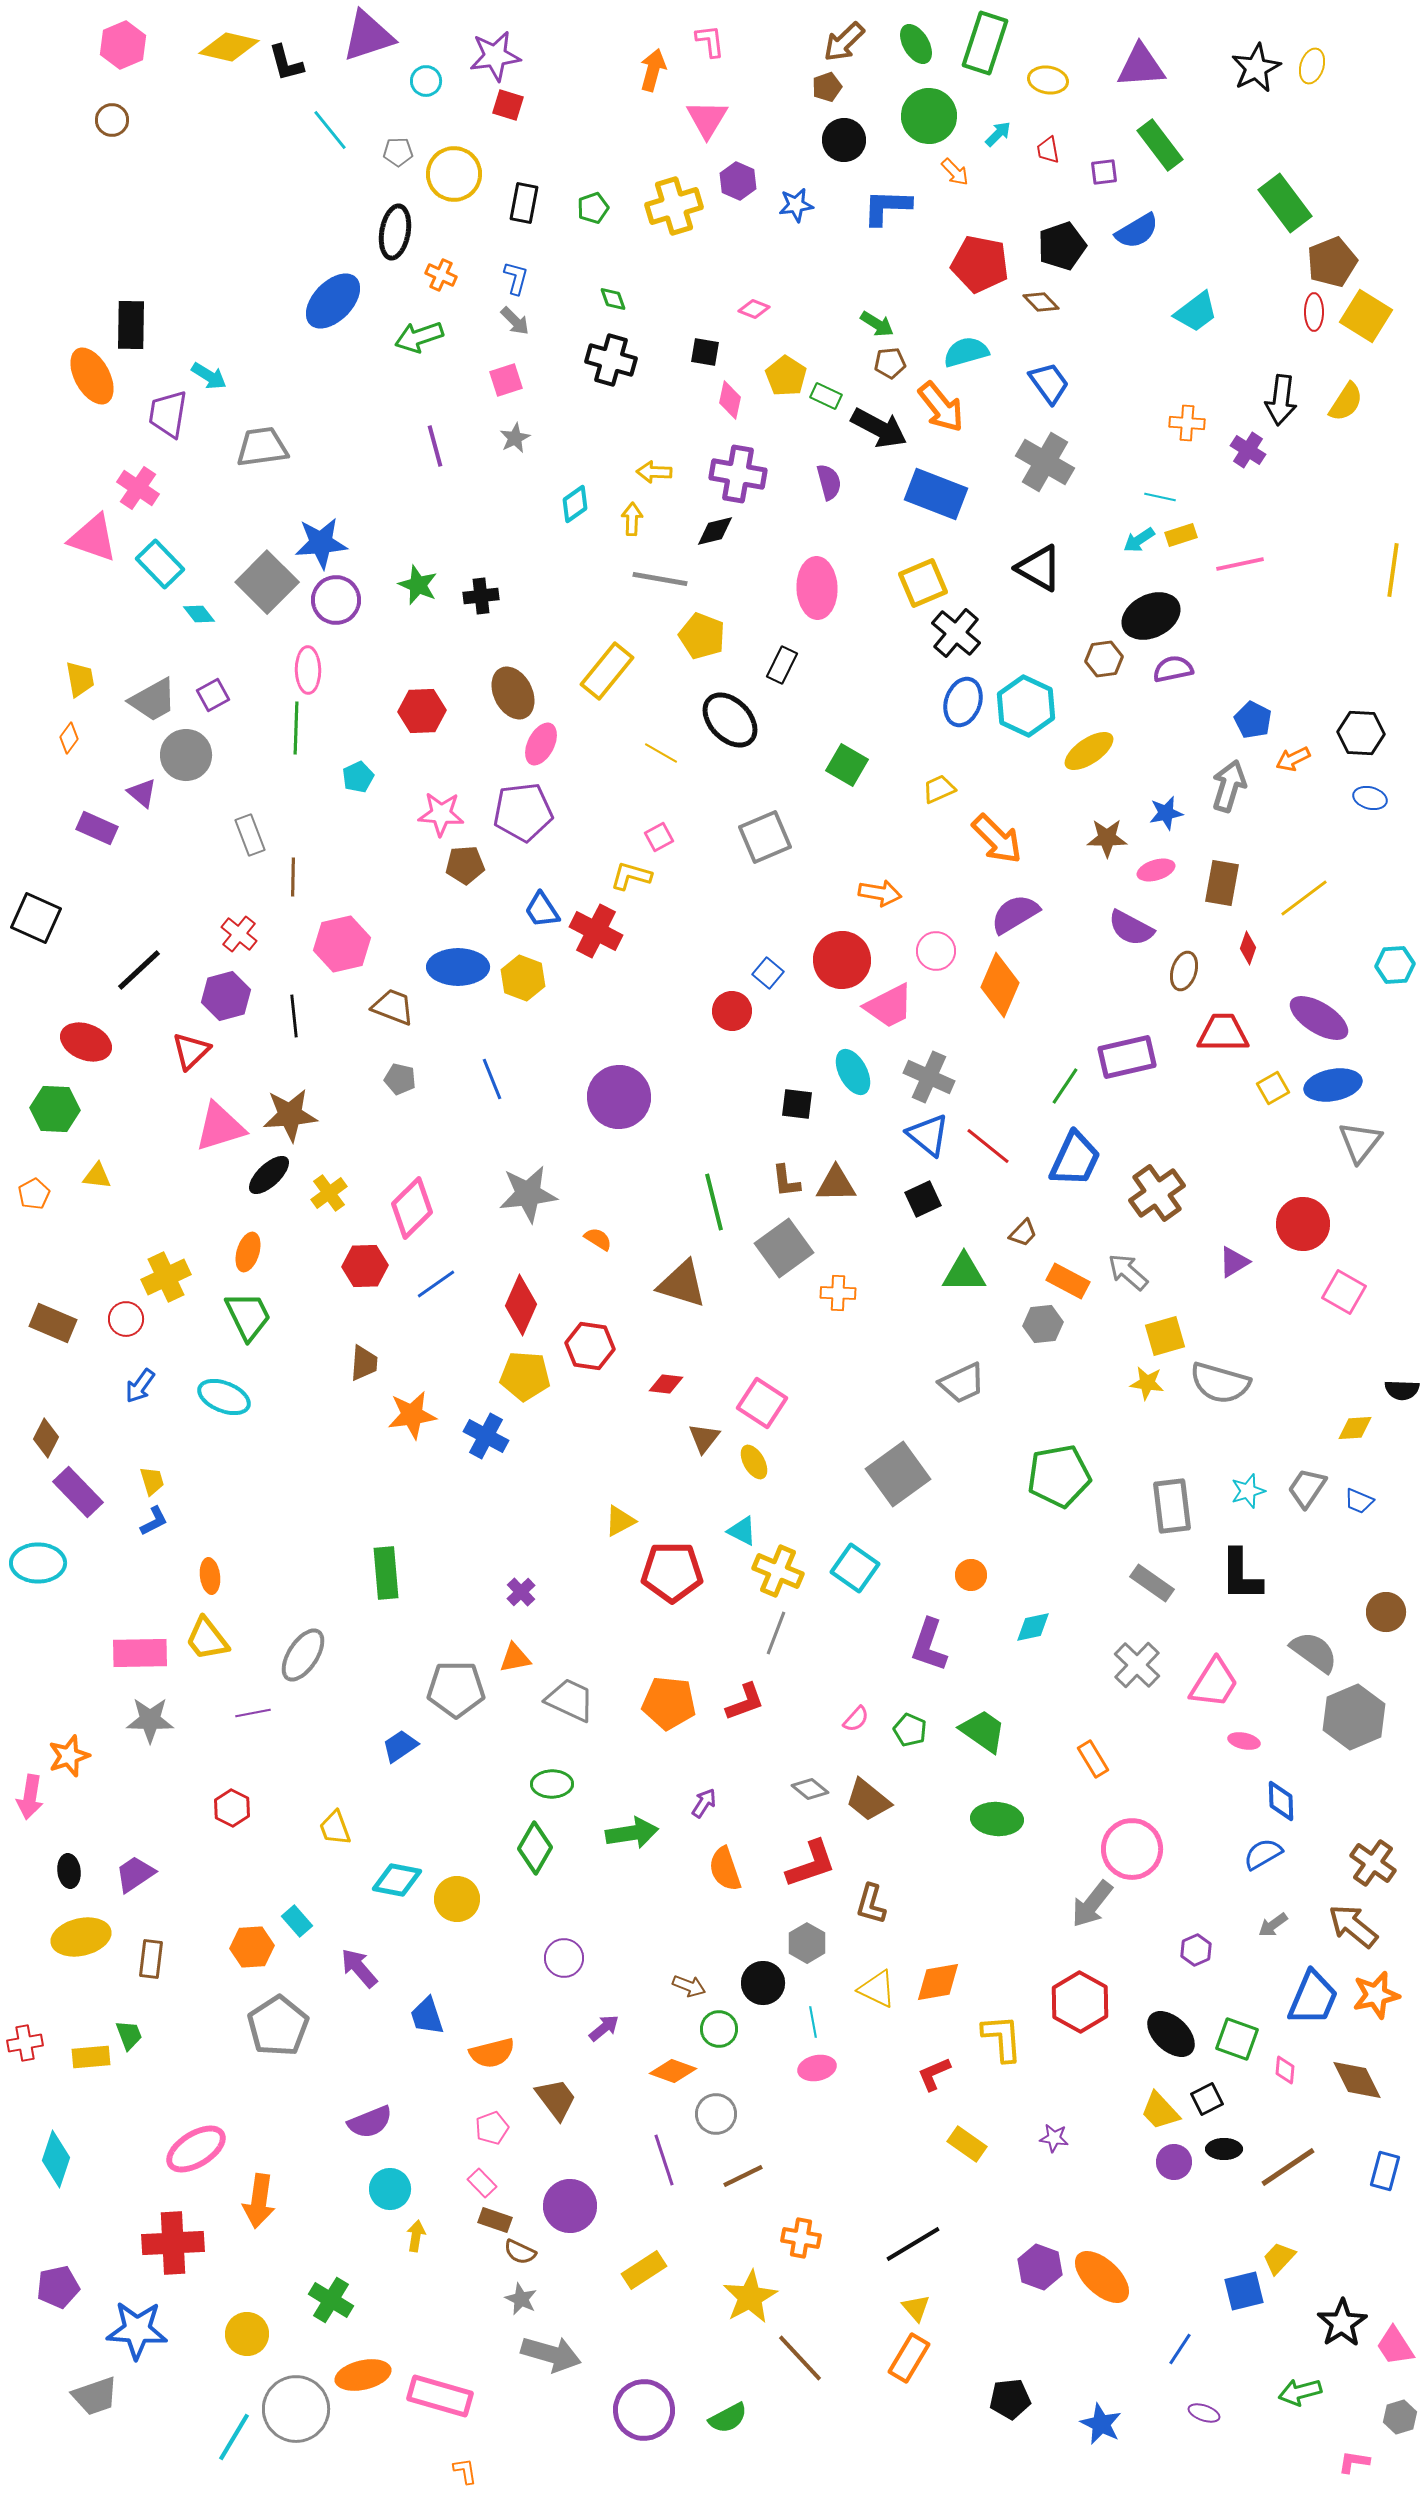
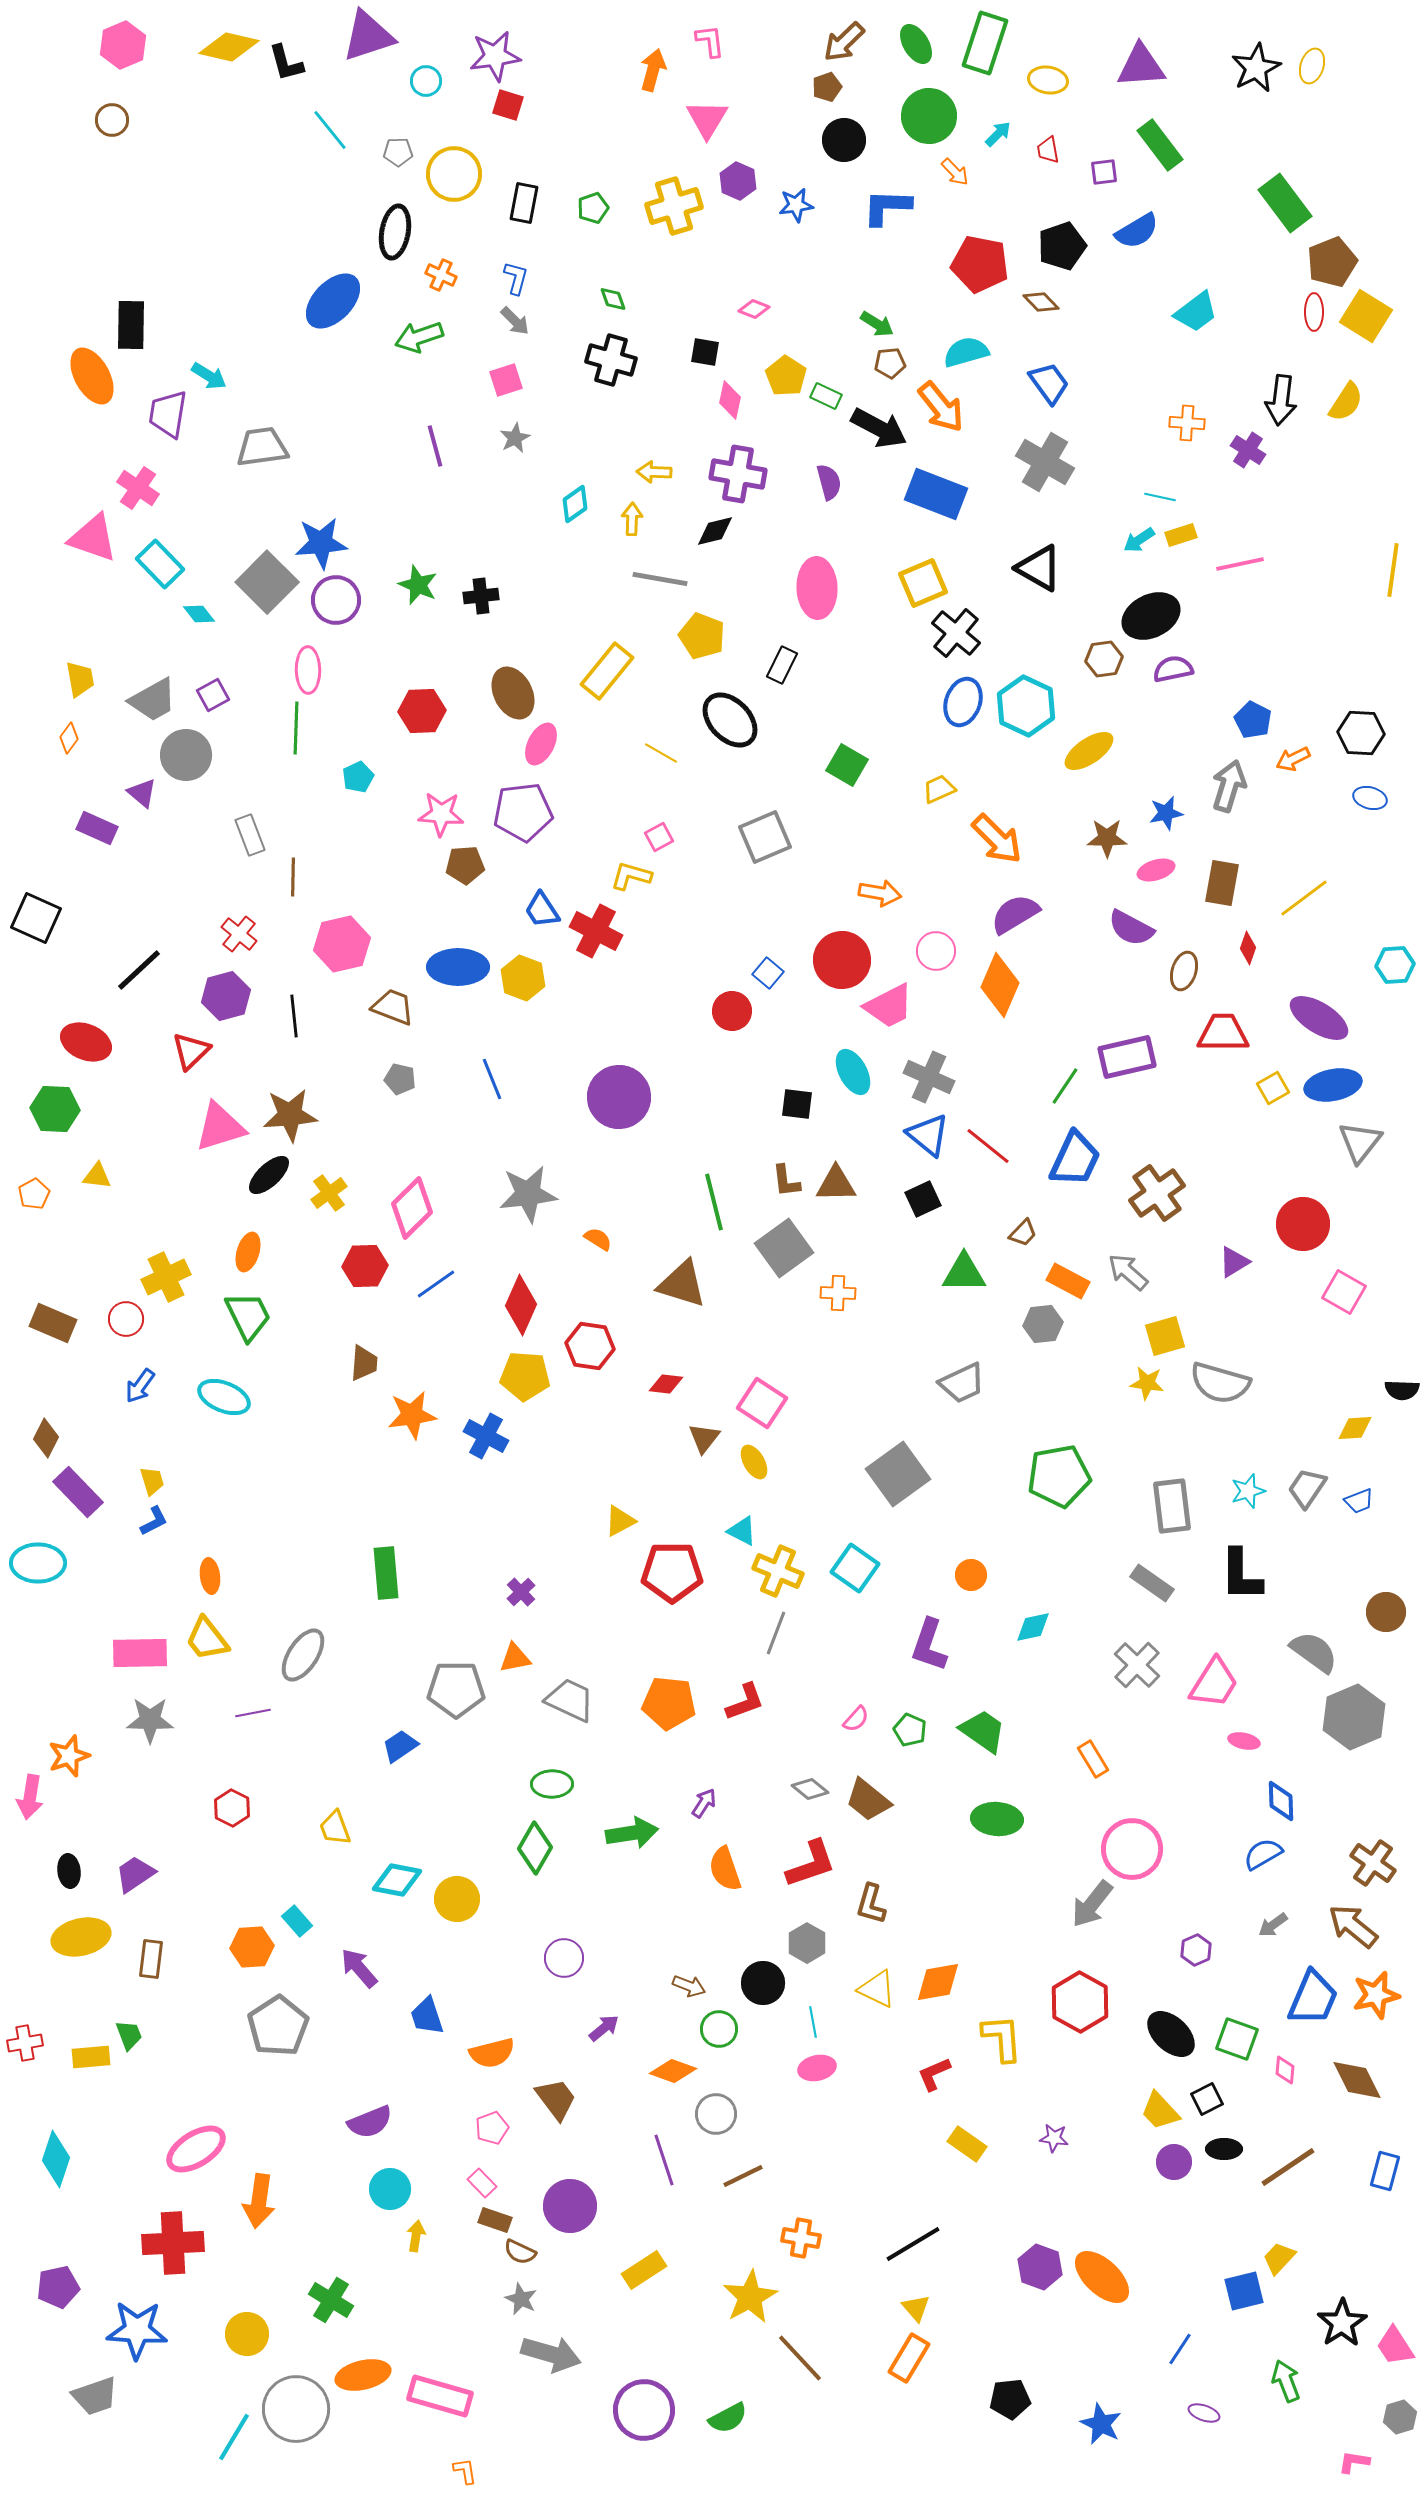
blue trapezoid at (1359, 1501): rotated 44 degrees counterclockwise
green arrow at (1300, 2392): moved 14 px left, 11 px up; rotated 84 degrees clockwise
